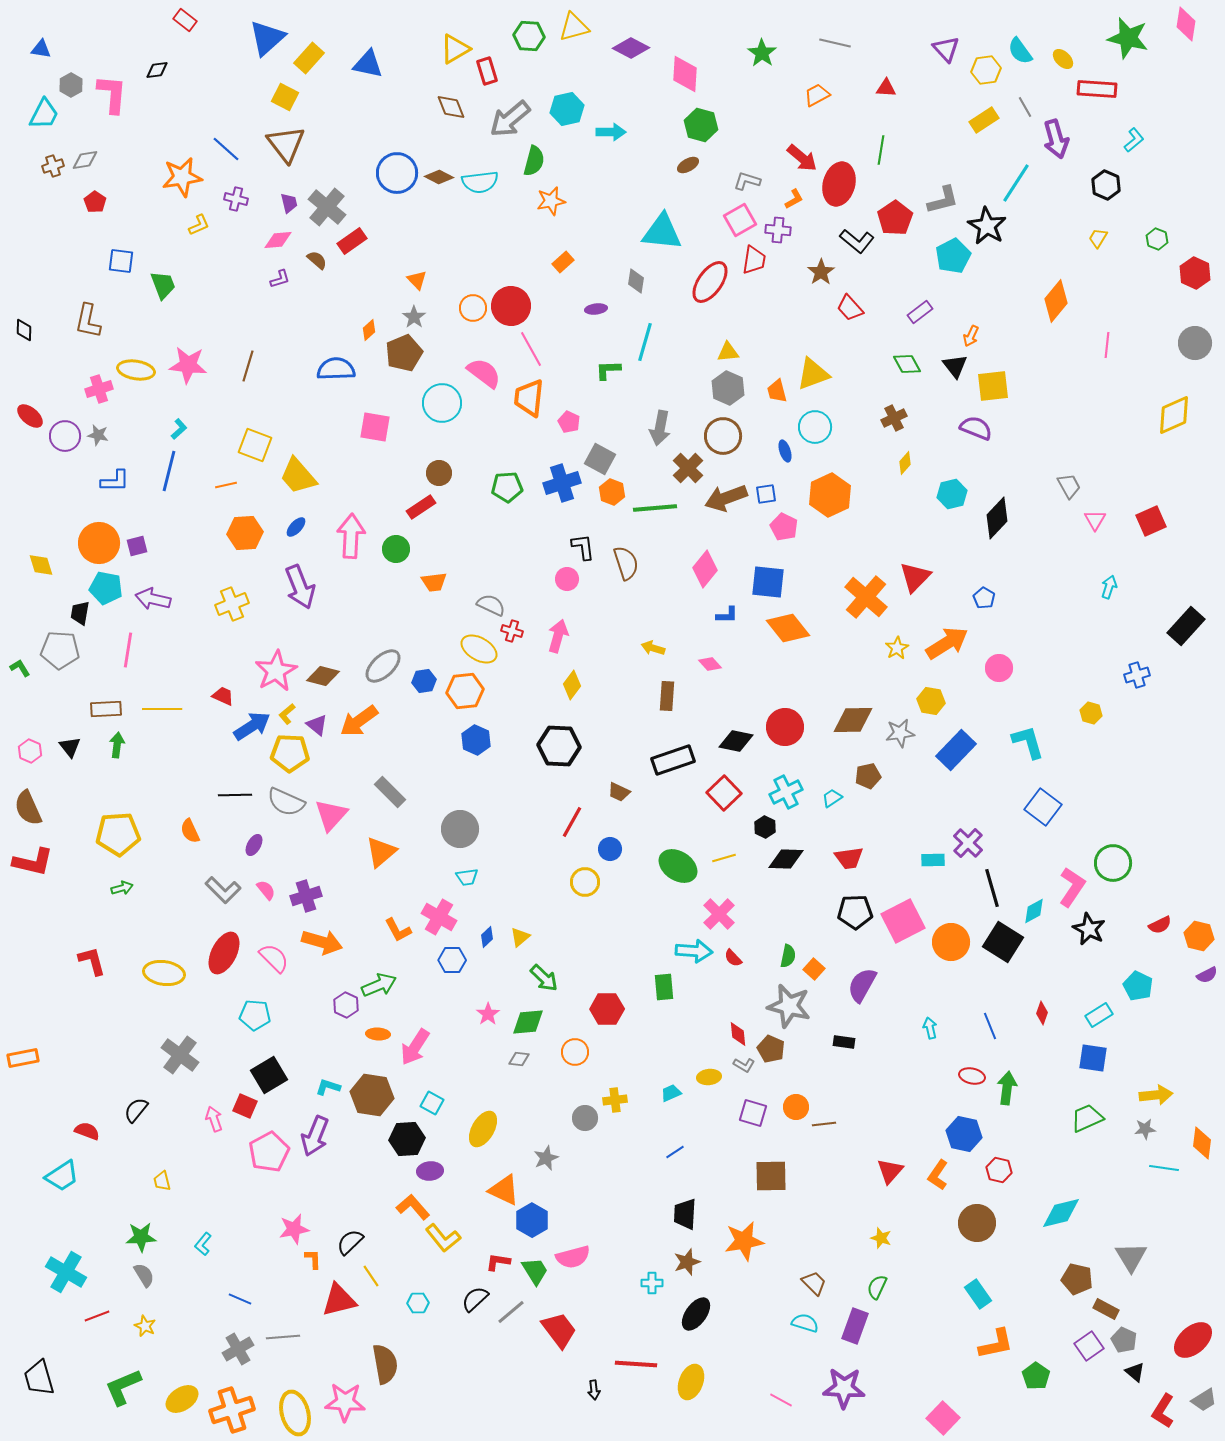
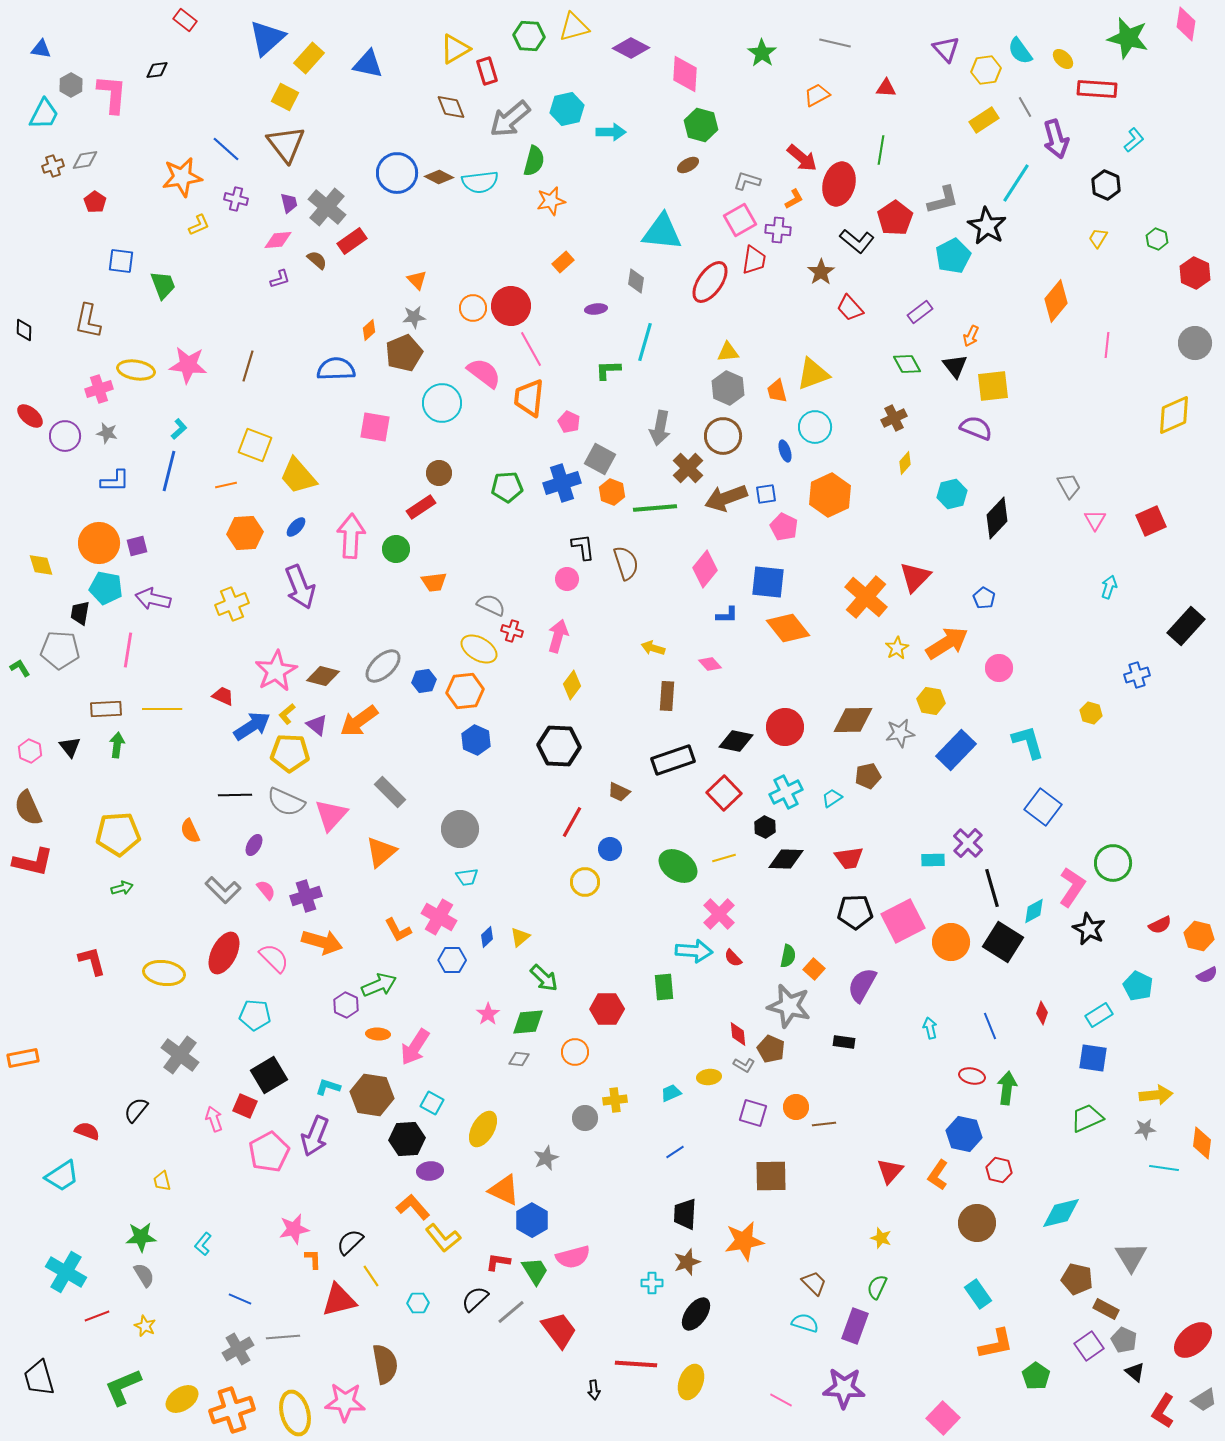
gray star at (414, 317): rotated 30 degrees clockwise
gray star at (98, 435): moved 9 px right, 2 px up
